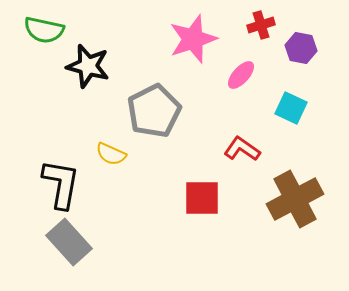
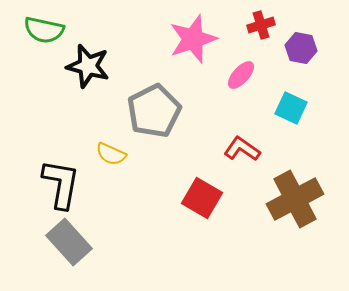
red square: rotated 30 degrees clockwise
